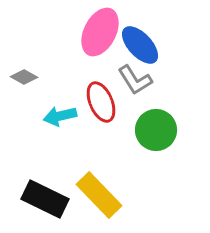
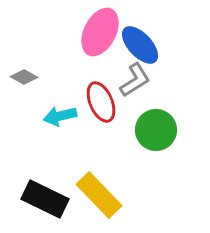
gray L-shape: rotated 90 degrees counterclockwise
